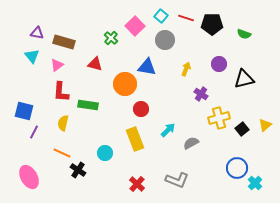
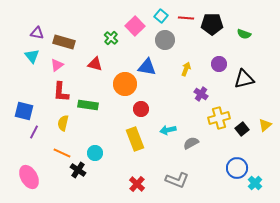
red line: rotated 14 degrees counterclockwise
cyan arrow: rotated 147 degrees counterclockwise
cyan circle: moved 10 px left
